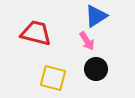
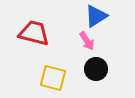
red trapezoid: moved 2 px left
